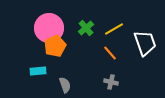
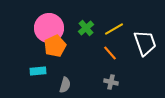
gray semicircle: rotated 35 degrees clockwise
